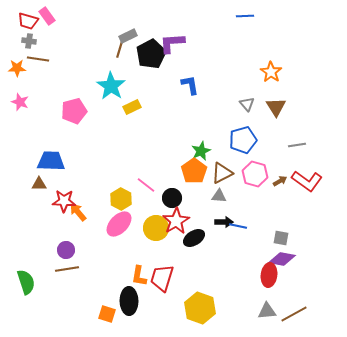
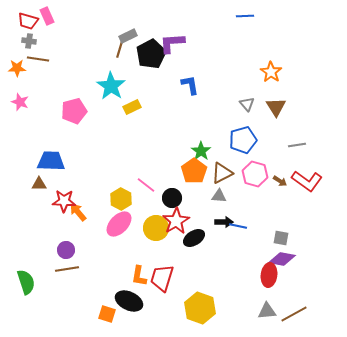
pink rectangle at (47, 16): rotated 12 degrees clockwise
green star at (201, 151): rotated 12 degrees counterclockwise
brown arrow at (280, 181): rotated 64 degrees clockwise
black ellipse at (129, 301): rotated 64 degrees counterclockwise
